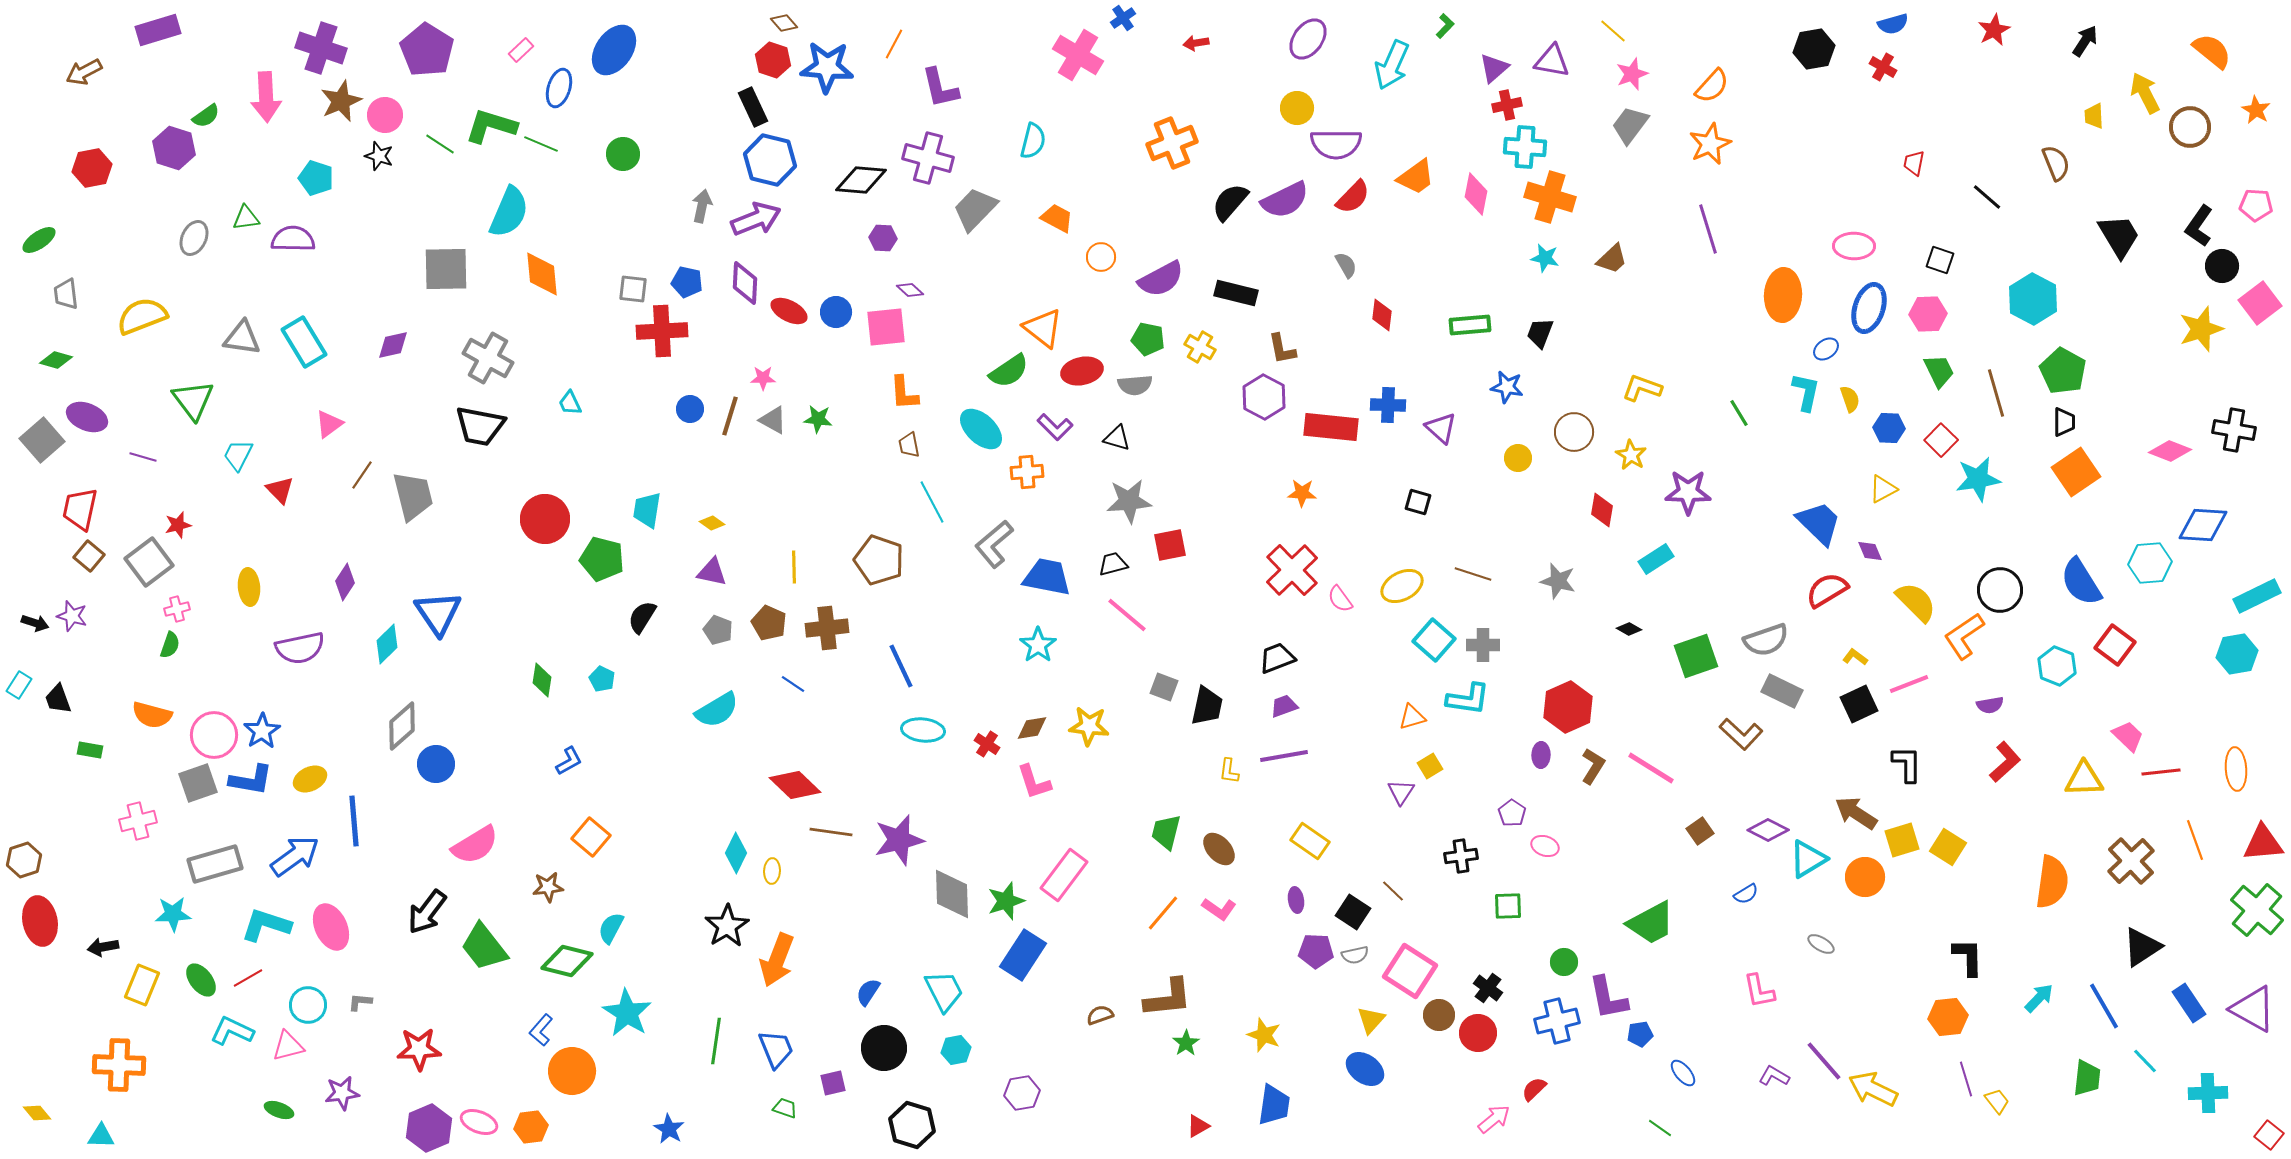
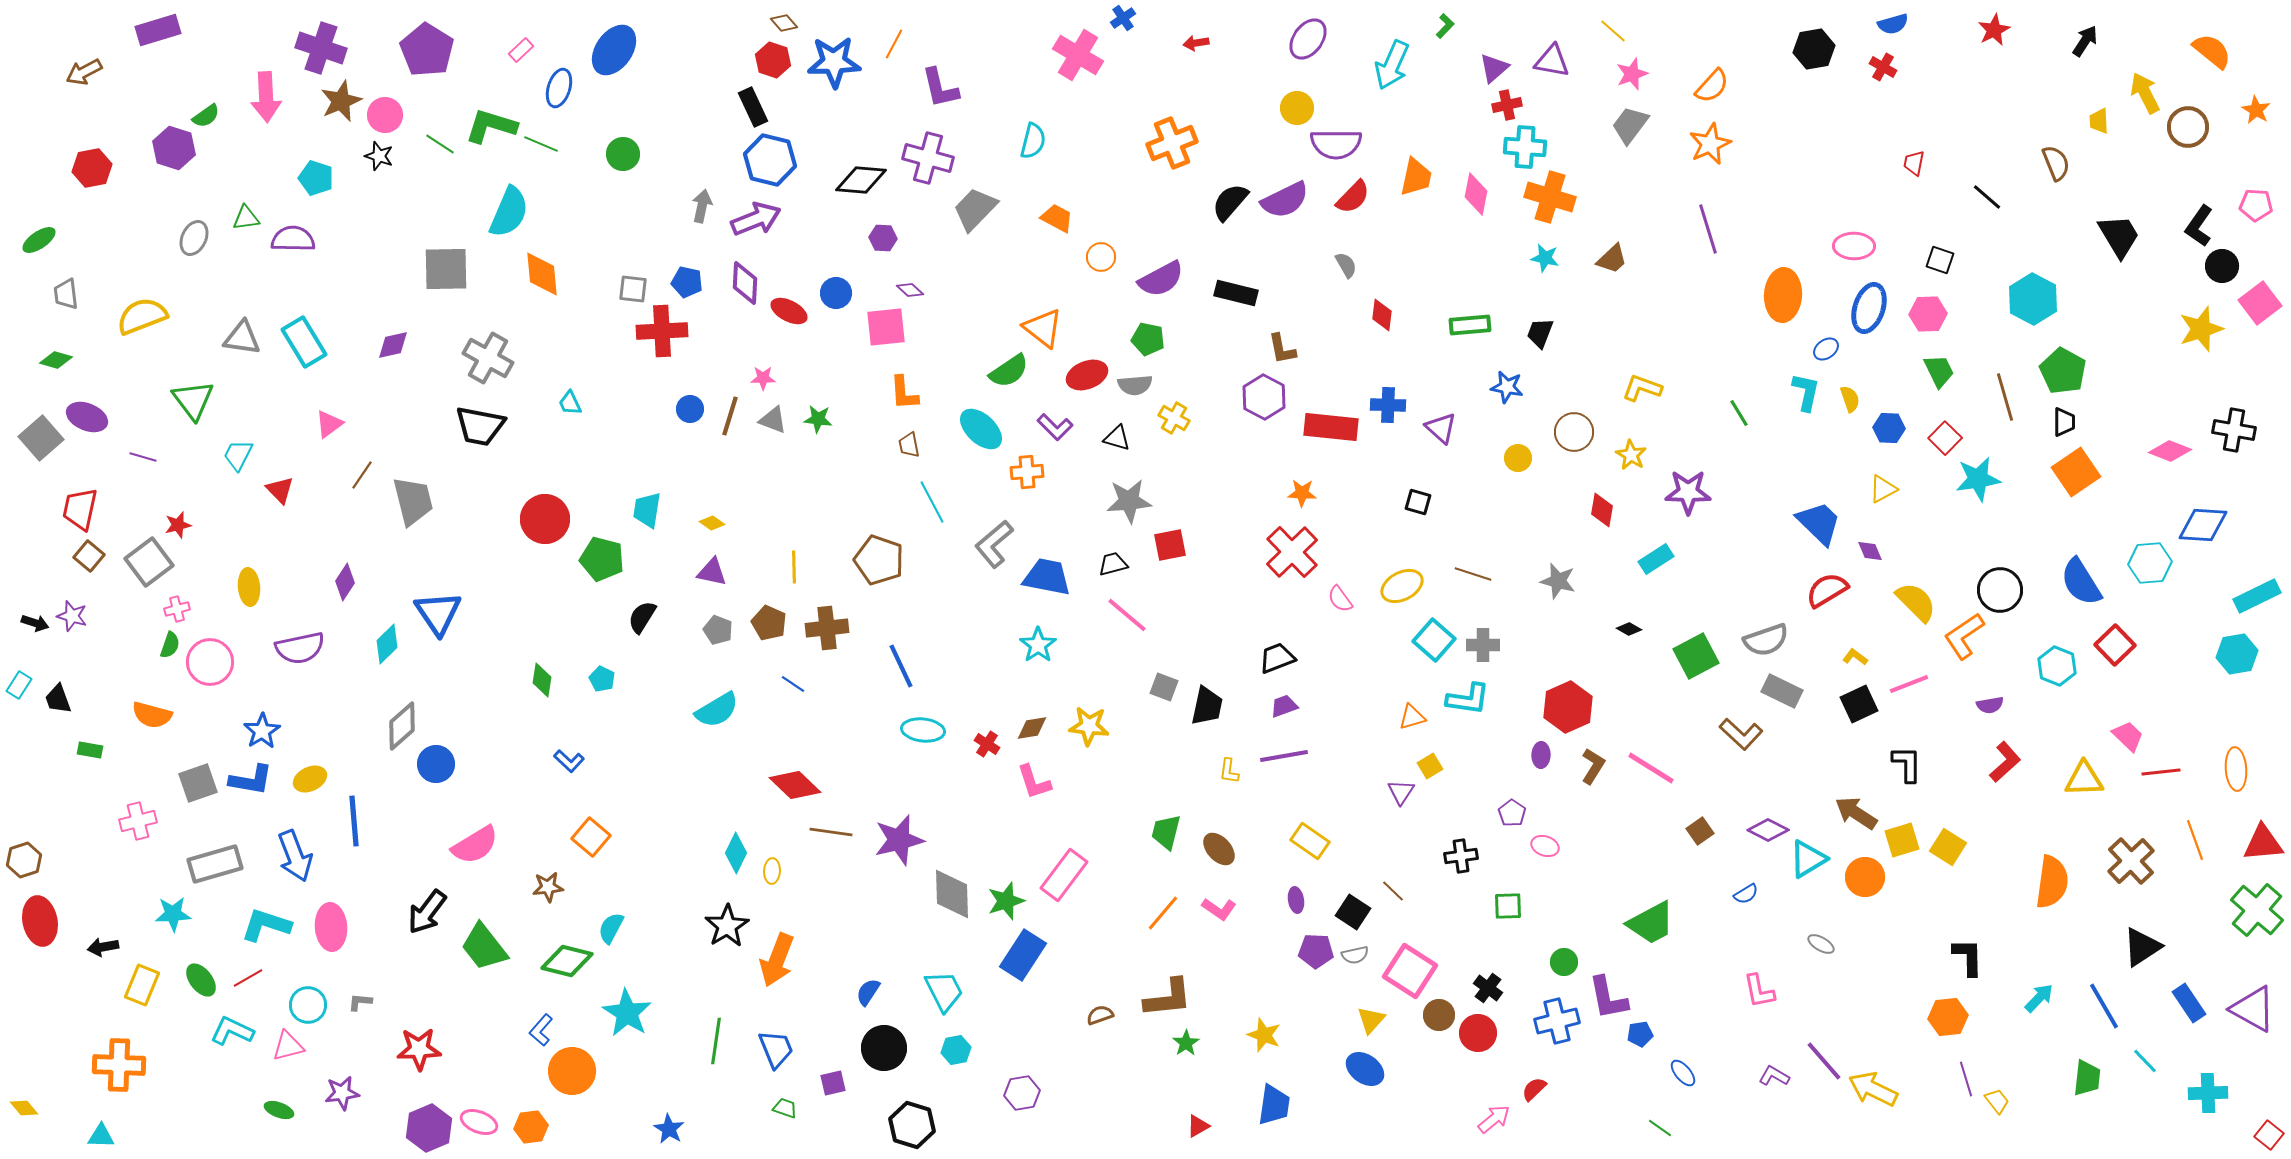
blue star at (827, 67): moved 7 px right, 5 px up; rotated 6 degrees counterclockwise
yellow trapezoid at (2094, 116): moved 5 px right, 5 px down
brown circle at (2190, 127): moved 2 px left
orange trapezoid at (1416, 177): rotated 42 degrees counterclockwise
blue circle at (836, 312): moved 19 px up
yellow cross at (1200, 347): moved 26 px left, 71 px down
red ellipse at (1082, 371): moved 5 px right, 4 px down; rotated 9 degrees counterclockwise
brown line at (1996, 393): moved 9 px right, 4 px down
gray triangle at (773, 420): rotated 8 degrees counterclockwise
gray square at (42, 440): moved 1 px left, 2 px up
red square at (1941, 440): moved 4 px right, 2 px up
gray trapezoid at (413, 496): moved 5 px down
red cross at (1292, 570): moved 18 px up
red square at (2115, 645): rotated 9 degrees clockwise
green square at (1696, 656): rotated 9 degrees counterclockwise
pink circle at (214, 735): moved 4 px left, 73 px up
blue L-shape at (569, 761): rotated 72 degrees clockwise
blue arrow at (295, 856): rotated 105 degrees clockwise
pink ellipse at (331, 927): rotated 21 degrees clockwise
yellow diamond at (37, 1113): moved 13 px left, 5 px up
